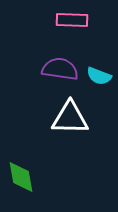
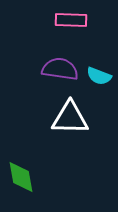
pink rectangle: moved 1 px left
